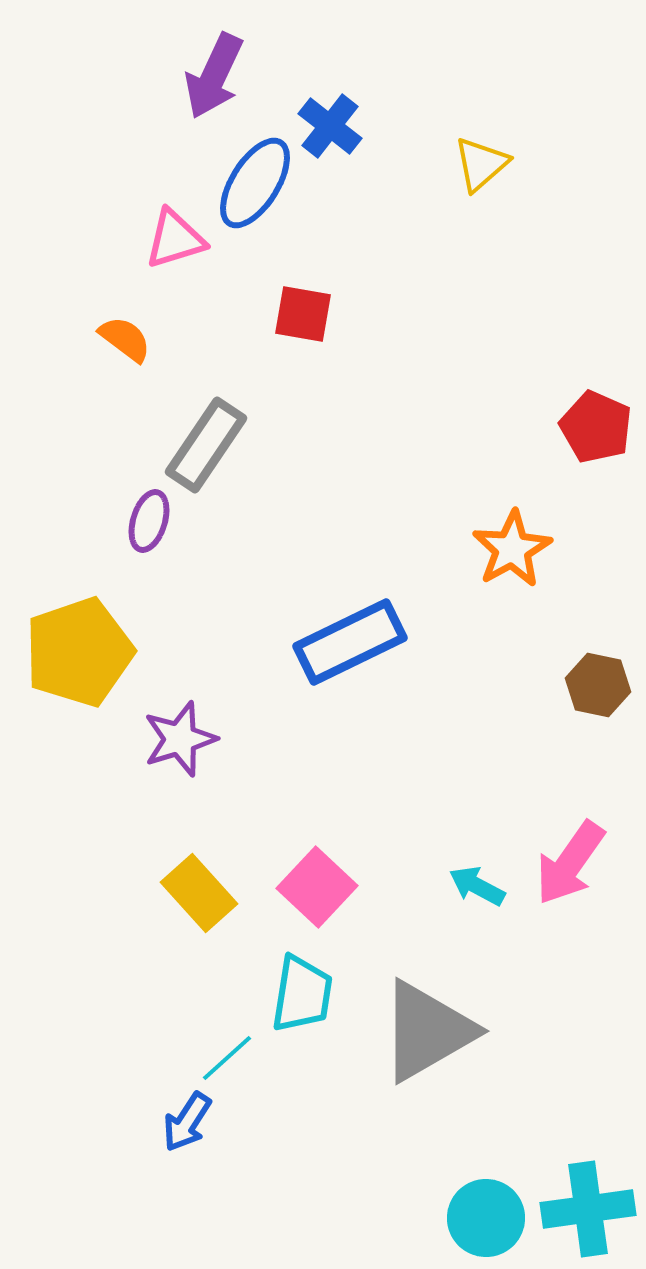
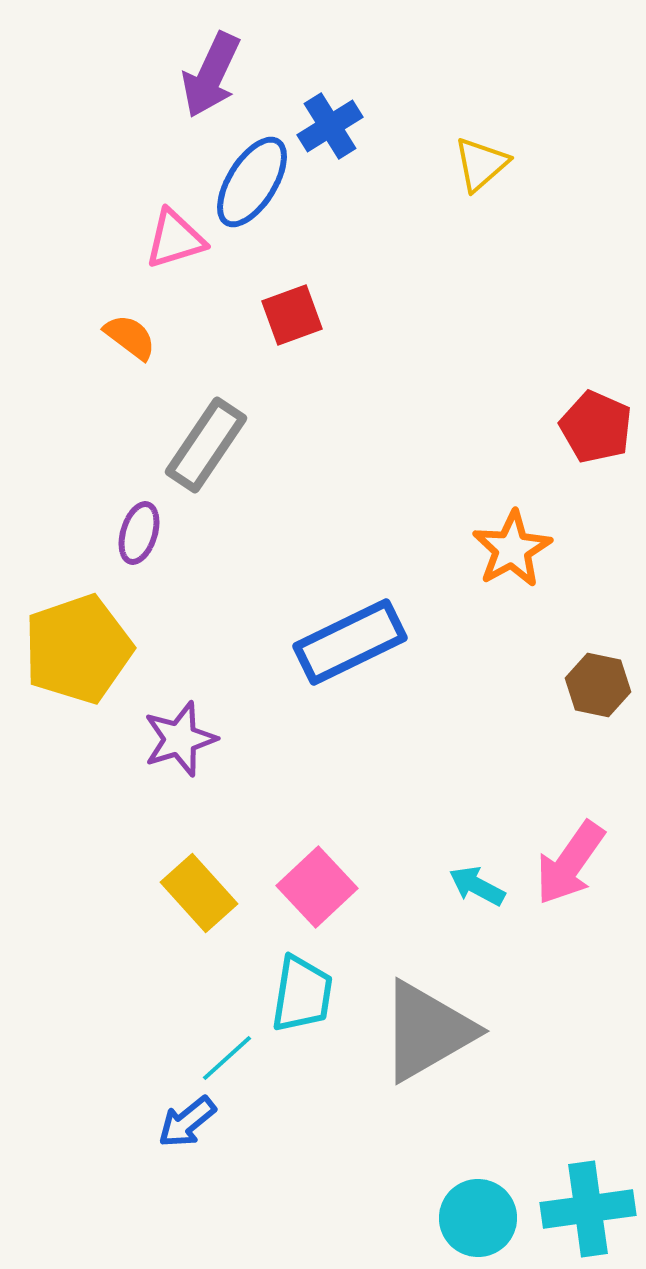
purple arrow: moved 3 px left, 1 px up
blue cross: rotated 20 degrees clockwise
blue ellipse: moved 3 px left, 1 px up
red square: moved 11 px left, 1 px down; rotated 30 degrees counterclockwise
orange semicircle: moved 5 px right, 2 px up
purple ellipse: moved 10 px left, 12 px down
yellow pentagon: moved 1 px left, 3 px up
pink square: rotated 4 degrees clockwise
blue arrow: rotated 18 degrees clockwise
cyan circle: moved 8 px left
